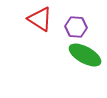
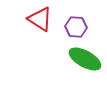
green ellipse: moved 4 px down
